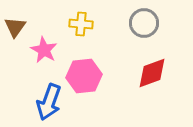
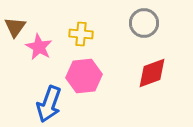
yellow cross: moved 10 px down
pink star: moved 5 px left, 3 px up
blue arrow: moved 2 px down
